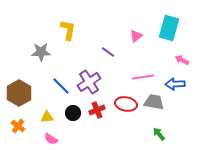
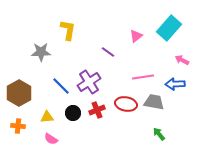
cyan rectangle: rotated 25 degrees clockwise
orange cross: rotated 32 degrees counterclockwise
